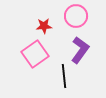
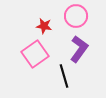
red star: rotated 14 degrees clockwise
purple L-shape: moved 1 px left, 1 px up
black line: rotated 10 degrees counterclockwise
